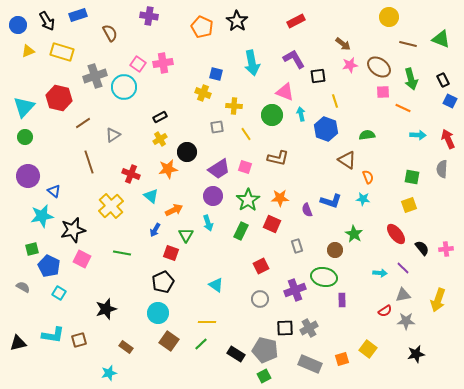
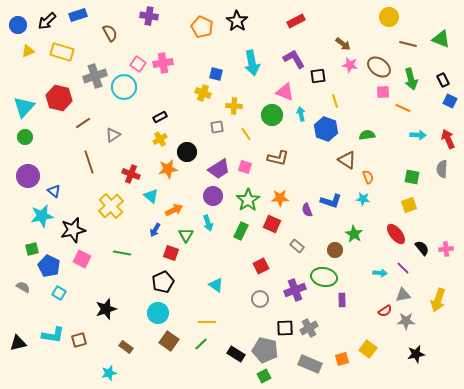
black arrow at (47, 21): rotated 78 degrees clockwise
pink star at (350, 65): rotated 21 degrees clockwise
gray rectangle at (297, 246): rotated 32 degrees counterclockwise
